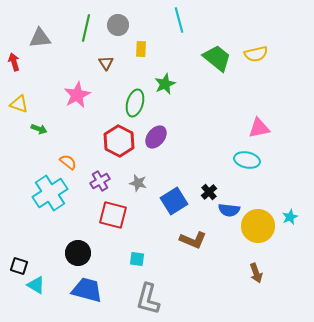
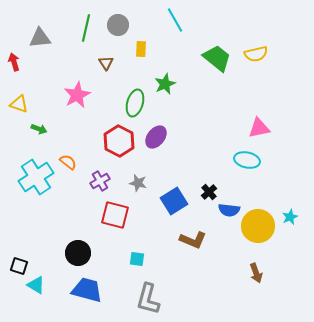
cyan line: moved 4 px left; rotated 15 degrees counterclockwise
cyan cross: moved 14 px left, 16 px up
red square: moved 2 px right
